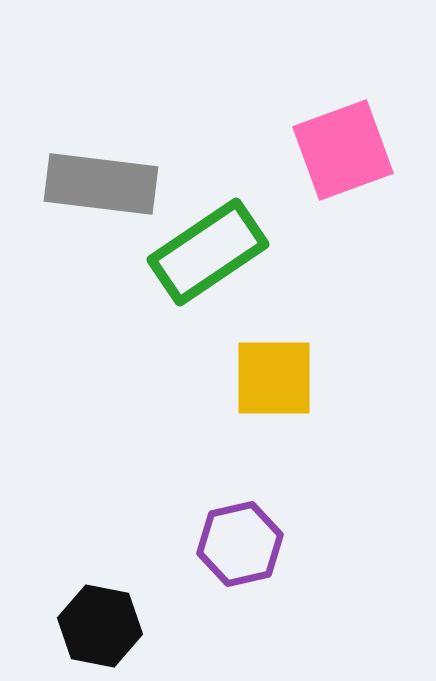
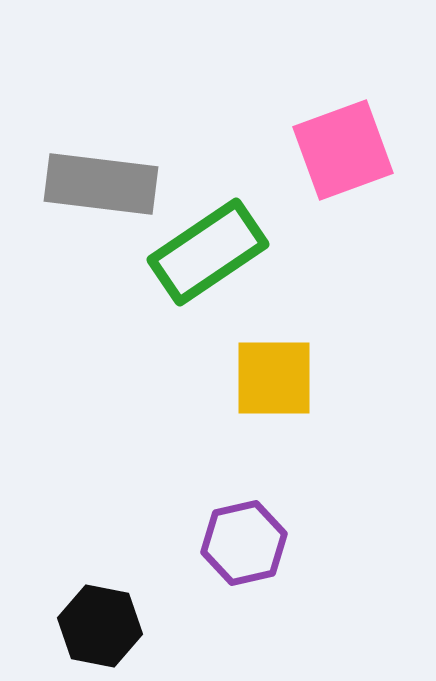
purple hexagon: moved 4 px right, 1 px up
